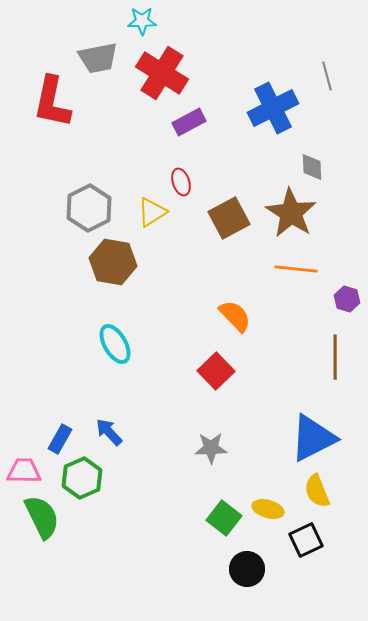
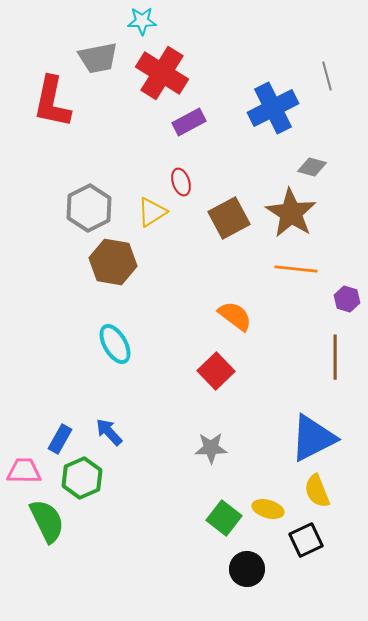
gray diamond: rotated 72 degrees counterclockwise
orange semicircle: rotated 9 degrees counterclockwise
green semicircle: moved 5 px right, 4 px down
